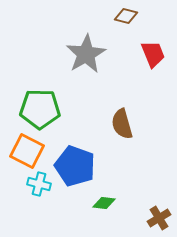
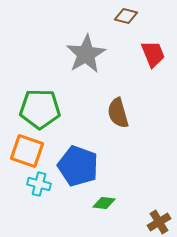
brown semicircle: moved 4 px left, 11 px up
orange square: rotated 8 degrees counterclockwise
blue pentagon: moved 3 px right
brown cross: moved 4 px down
